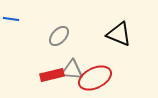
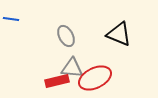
gray ellipse: moved 7 px right; rotated 70 degrees counterclockwise
gray triangle: moved 2 px up
red rectangle: moved 5 px right, 6 px down
